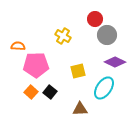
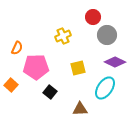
red circle: moved 2 px left, 2 px up
yellow cross: rotated 35 degrees clockwise
orange semicircle: moved 1 px left, 2 px down; rotated 112 degrees clockwise
pink pentagon: moved 2 px down
yellow square: moved 3 px up
cyan ellipse: moved 1 px right
orange square: moved 20 px left, 7 px up
